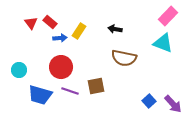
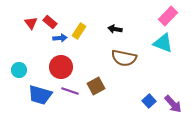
brown square: rotated 18 degrees counterclockwise
